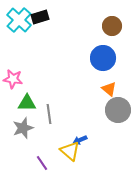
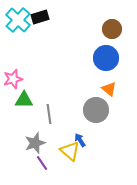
cyan cross: moved 1 px left
brown circle: moved 3 px down
blue circle: moved 3 px right
pink star: rotated 24 degrees counterclockwise
green triangle: moved 3 px left, 3 px up
gray circle: moved 22 px left
gray star: moved 12 px right, 15 px down
blue arrow: rotated 80 degrees clockwise
